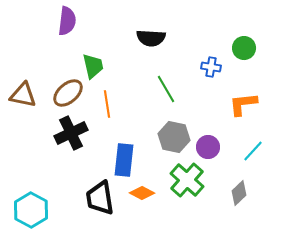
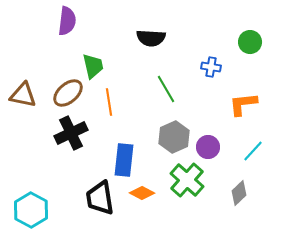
green circle: moved 6 px right, 6 px up
orange line: moved 2 px right, 2 px up
gray hexagon: rotated 24 degrees clockwise
